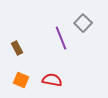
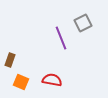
gray square: rotated 18 degrees clockwise
brown rectangle: moved 7 px left, 12 px down; rotated 48 degrees clockwise
orange square: moved 2 px down
